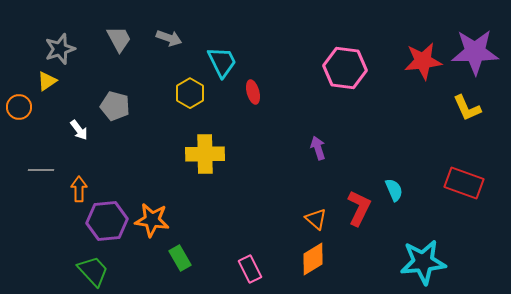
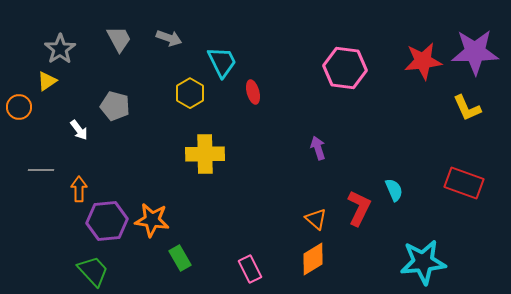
gray star: rotated 16 degrees counterclockwise
